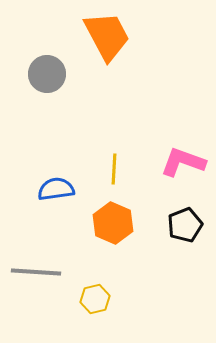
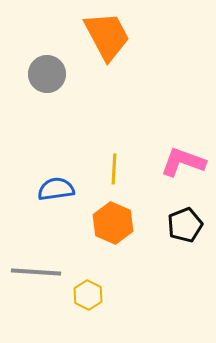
yellow hexagon: moved 7 px left, 4 px up; rotated 20 degrees counterclockwise
